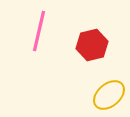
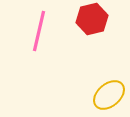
red hexagon: moved 26 px up
